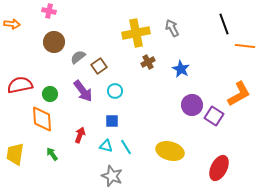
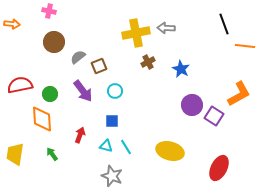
gray arrow: moved 6 px left; rotated 60 degrees counterclockwise
brown square: rotated 14 degrees clockwise
